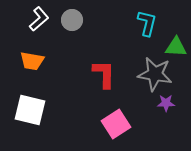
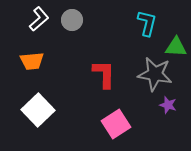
orange trapezoid: rotated 15 degrees counterclockwise
purple star: moved 2 px right, 2 px down; rotated 18 degrees clockwise
white square: moved 8 px right; rotated 32 degrees clockwise
